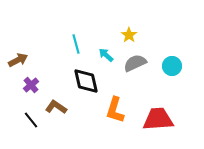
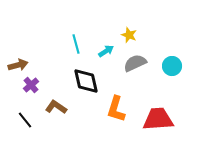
yellow star: rotated 14 degrees counterclockwise
cyan arrow: moved 4 px up; rotated 105 degrees clockwise
brown arrow: moved 5 px down; rotated 12 degrees clockwise
orange L-shape: moved 1 px right, 1 px up
black line: moved 6 px left
